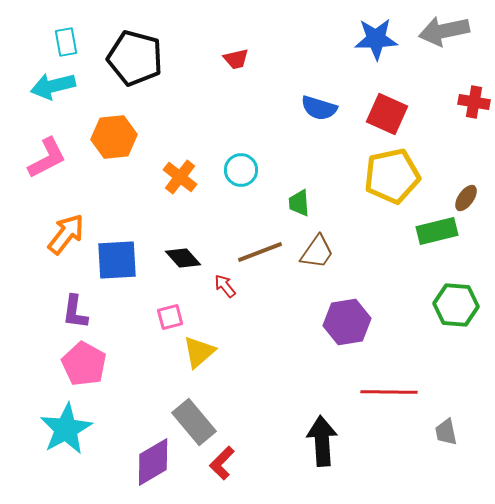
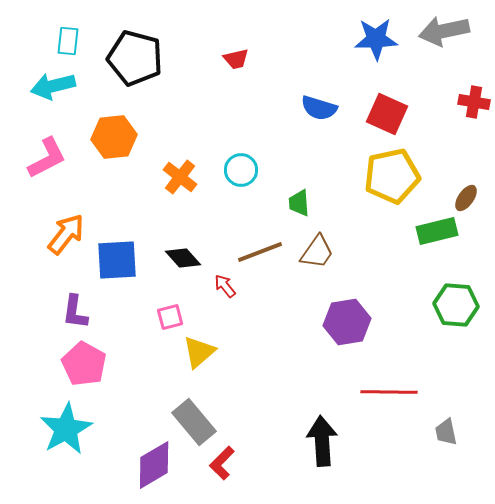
cyan rectangle: moved 2 px right, 1 px up; rotated 16 degrees clockwise
purple diamond: moved 1 px right, 3 px down
